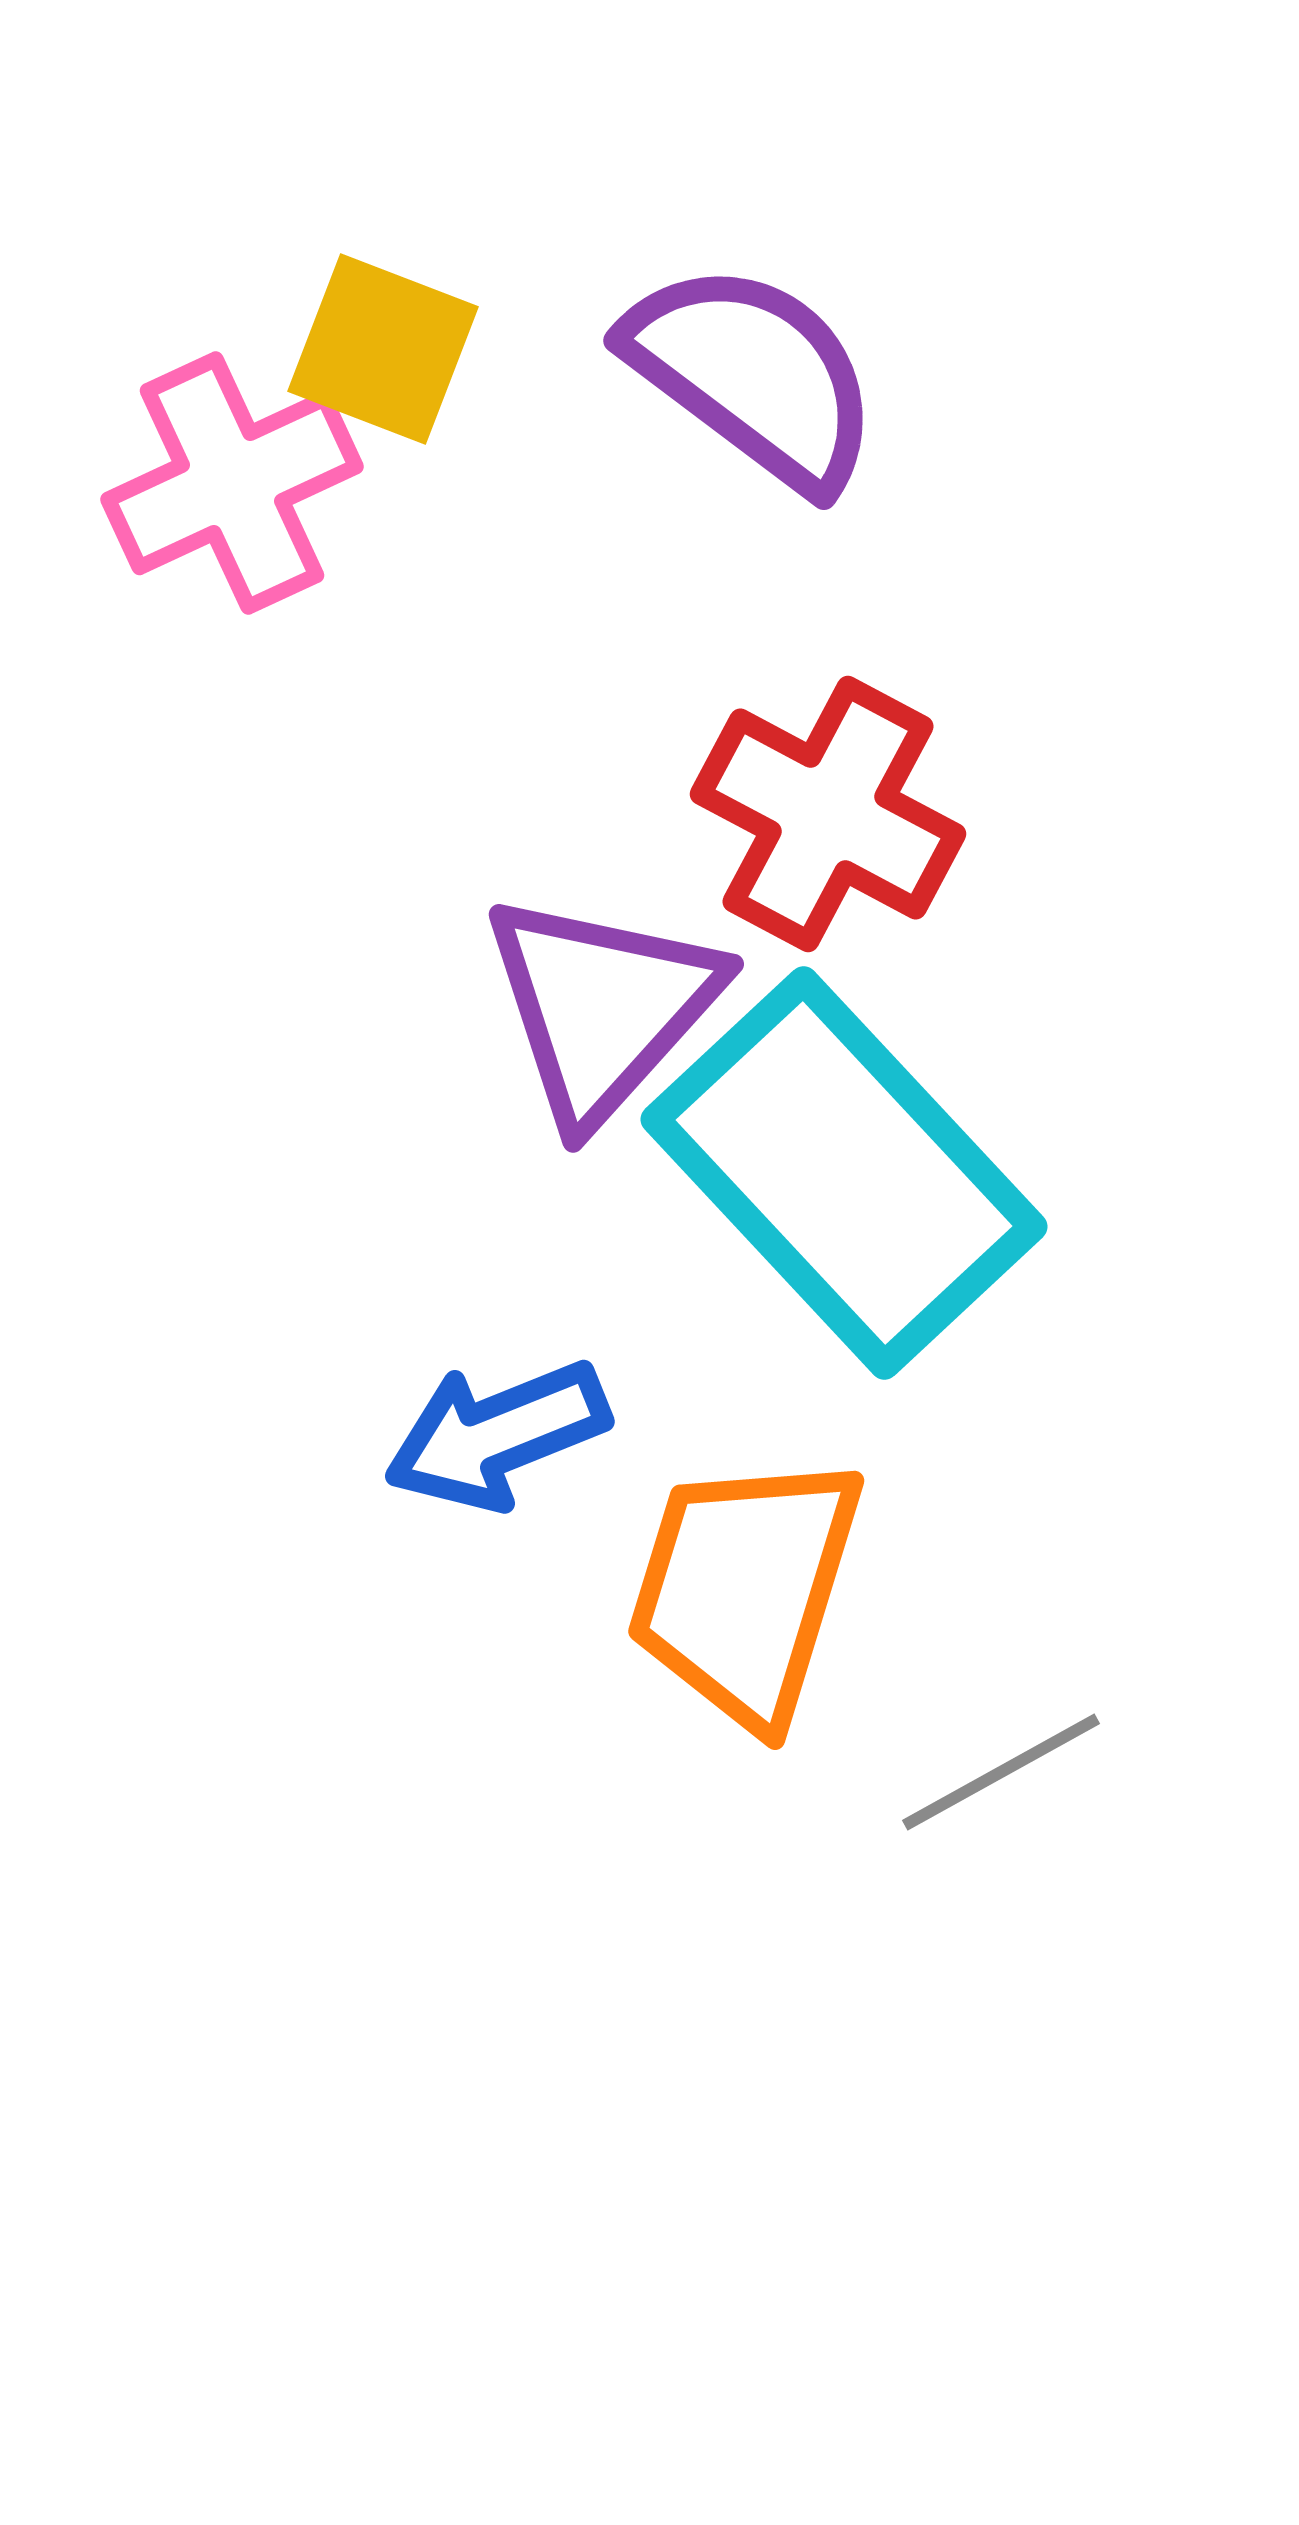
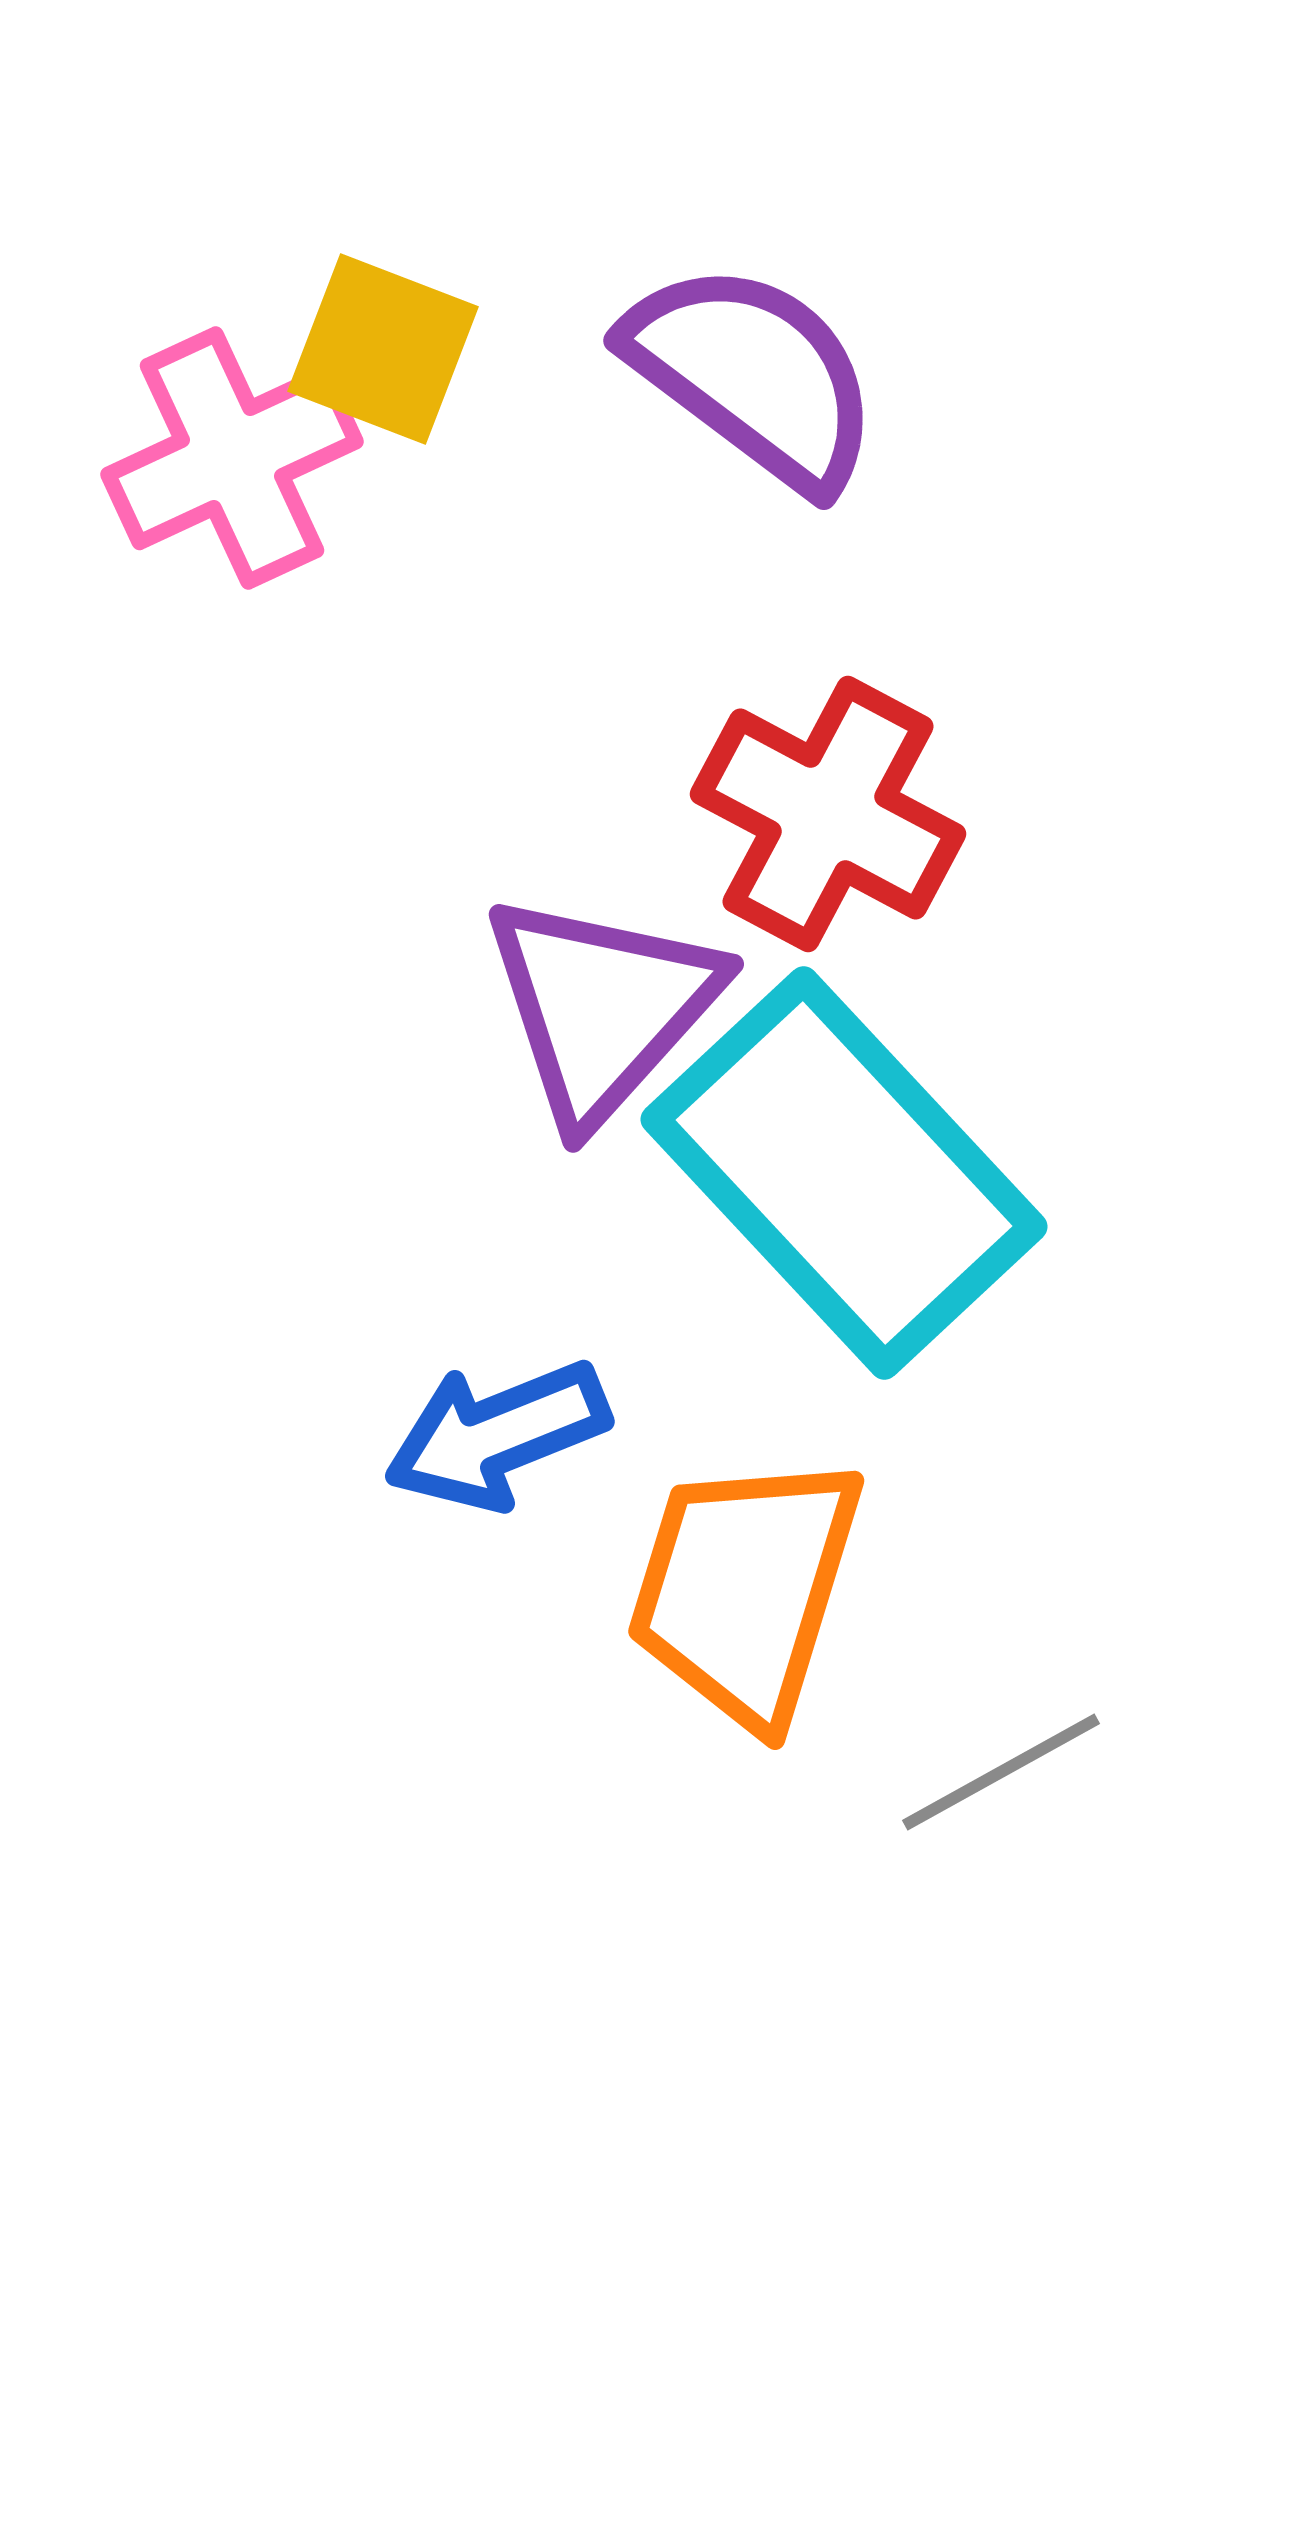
pink cross: moved 25 px up
